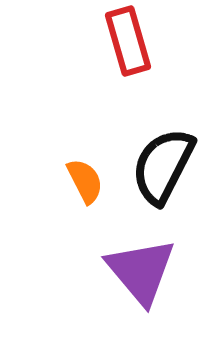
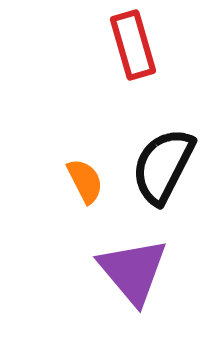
red rectangle: moved 5 px right, 4 px down
purple triangle: moved 8 px left
